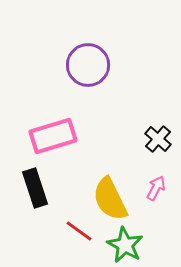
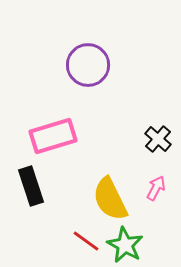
black rectangle: moved 4 px left, 2 px up
red line: moved 7 px right, 10 px down
